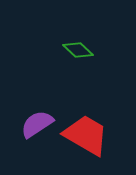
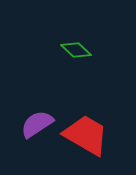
green diamond: moved 2 px left
